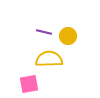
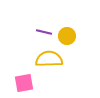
yellow circle: moved 1 px left
pink square: moved 5 px left, 1 px up
